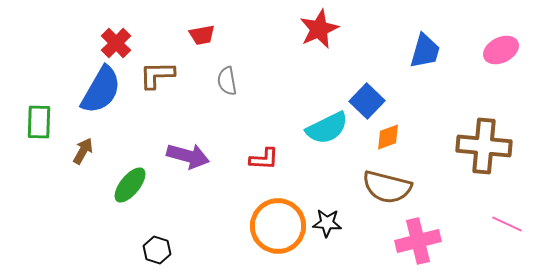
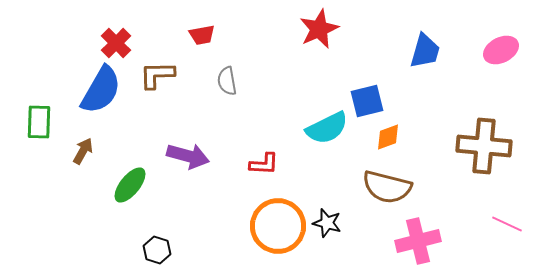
blue square: rotated 32 degrees clockwise
red L-shape: moved 5 px down
black star: rotated 12 degrees clockwise
